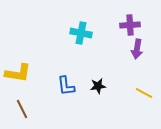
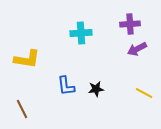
purple cross: moved 1 px up
cyan cross: rotated 15 degrees counterclockwise
purple arrow: rotated 54 degrees clockwise
yellow L-shape: moved 9 px right, 14 px up
black star: moved 2 px left, 3 px down
